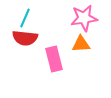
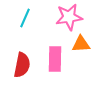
pink star: moved 15 px left, 1 px up
red semicircle: moved 3 px left, 27 px down; rotated 85 degrees counterclockwise
pink rectangle: moved 1 px right; rotated 15 degrees clockwise
